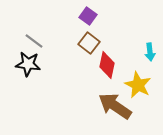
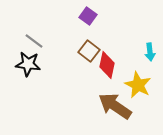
brown square: moved 8 px down
